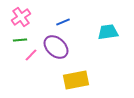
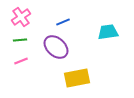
pink line: moved 10 px left, 6 px down; rotated 24 degrees clockwise
yellow rectangle: moved 1 px right, 2 px up
